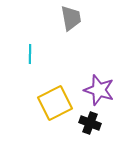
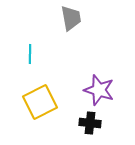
yellow square: moved 15 px left, 1 px up
black cross: rotated 15 degrees counterclockwise
